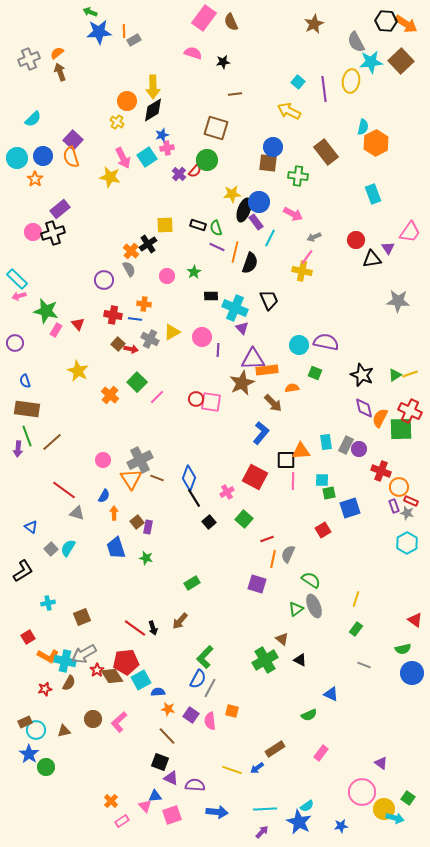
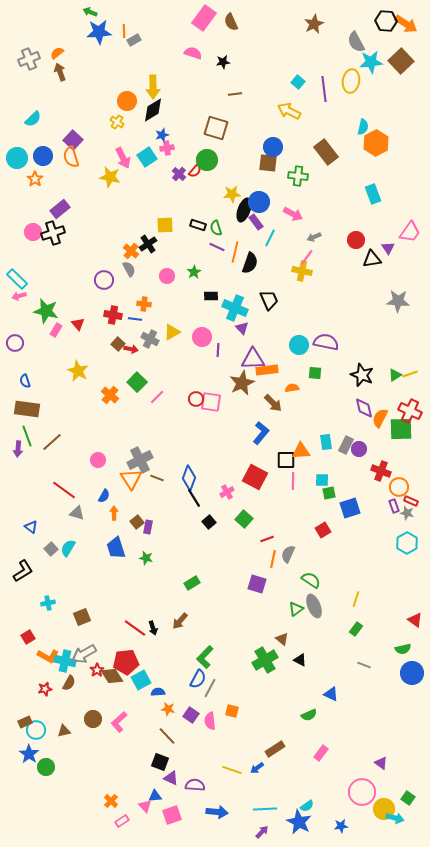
green square at (315, 373): rotated 16 degrees counterclockwise
pink circle at (103, 460): moved 5 px left
